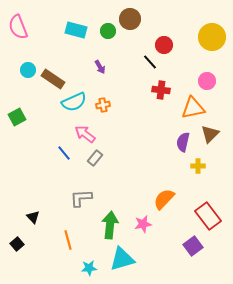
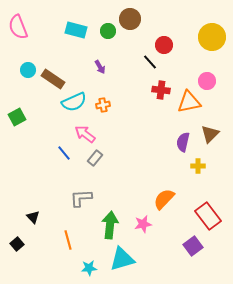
orange triangle: moved 4 px left, 6 px up
